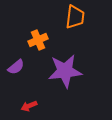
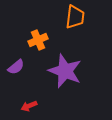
purple star: rotated 28 degrees clockwise
